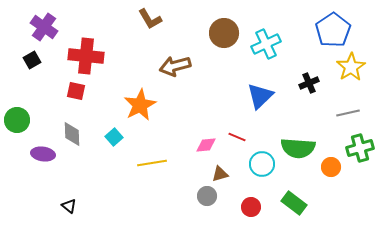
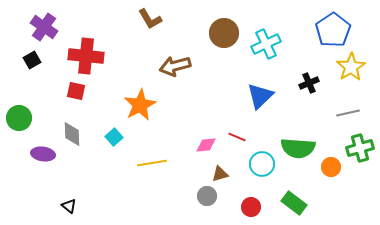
green circle: moved 2 px right, 2 px up
